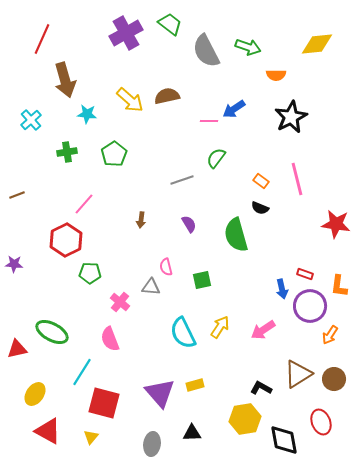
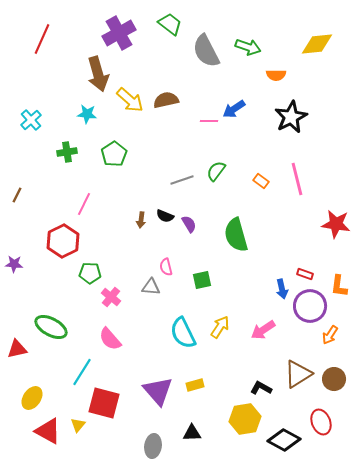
purple cross at (126, 33): moved 7 px left
brown arrow at (65, 80): moved 33 px right, 6 px up
brown semicircle at (167, 96): moved 1 px left, 4 px down
green semicircle at (216, 158): moved 13 px down
brown line at (17, 195): rotated 42 degrees counterclockwise
pink line at (84, 204): rotated 15 degrees counterclockwise
black semicircle at (260, 208): moved 95 px left, 8 px down
red hexagon at (66, 240): moved 3 px left, 1 px down
pink cross at (120, 302): moved 9 px left, 5 px up
green ellipse at (52, 332): moved 1 px left, 5 px up
pink semicircle at (110, 339): rotated 20 degrees counterclockwise
purple triangle at (160, 393): moved 2 px left, 2 px up
yellow ellipse at (35, 394): moved 3 px left, 4 px down
yellow triangle at (91, 437): moved 13 px left, 12 px up
black diamond at (284, 440): rotated 52 degrees counterclockwise
gray ellipse at (152, 444): moved 1 px right, 2 px down
